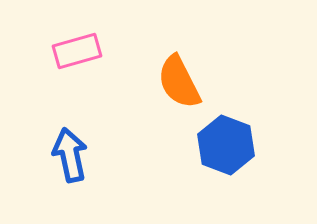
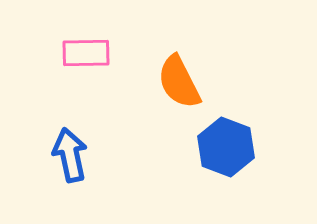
pink rectangle: moved 9 px right, 2 px down; rotated 15 degrees clockwise
blue hexagon: moved 2 px down
